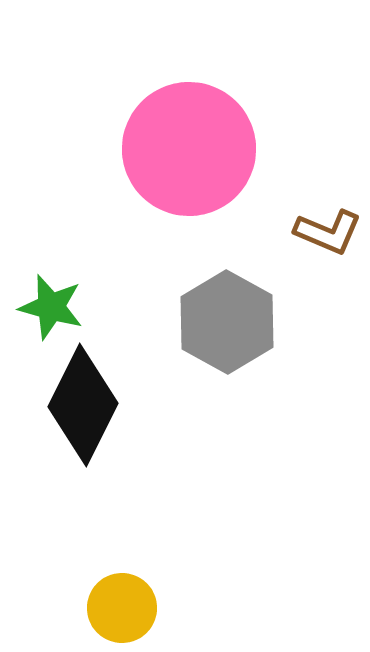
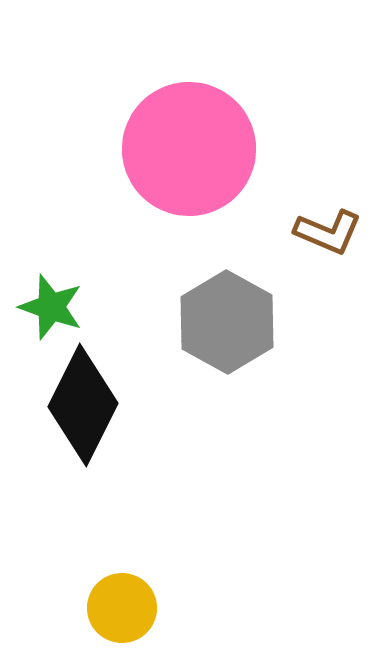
green star: rotated 4 degrees clockwise
